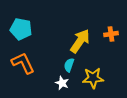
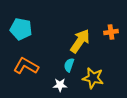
orange cross: moved 2 px up
orange L-shape: moved 3 px right, 3 px down; rotated 35 degrees counterclockwise
yellow star: rotated 15 degrees clockwise
white star: moved 2 px left, 2 px down; rotated 24 degrees counterclockwise
